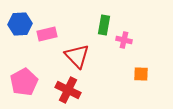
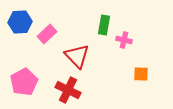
blue hexagon: moved 2 px up
pink rectangle: rotated 30 degrees counterclockwise
